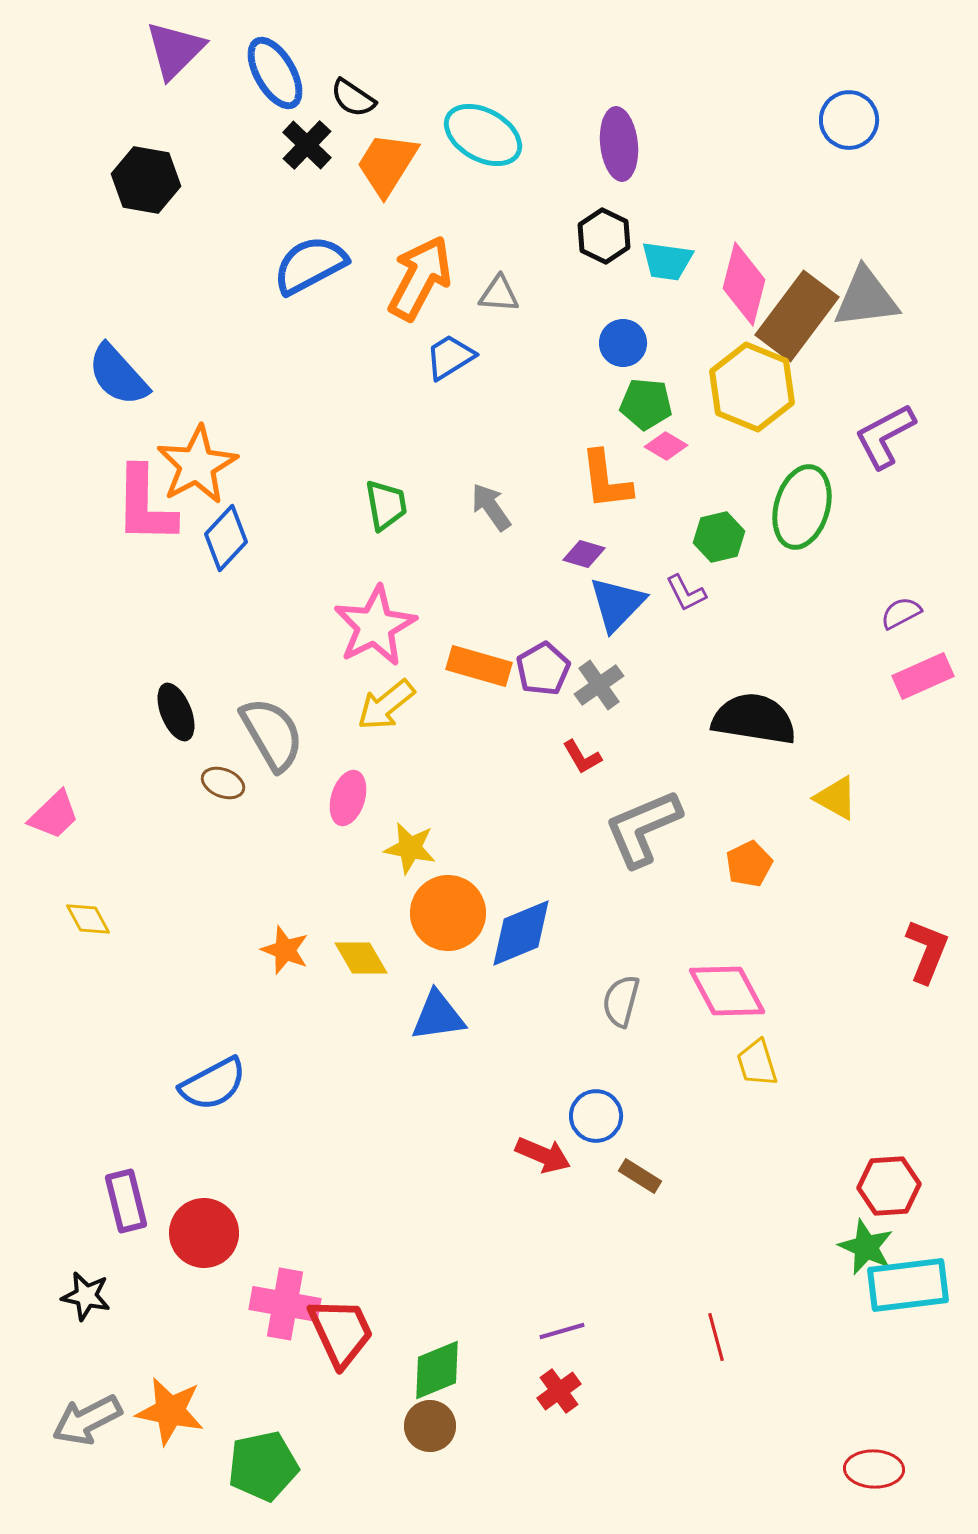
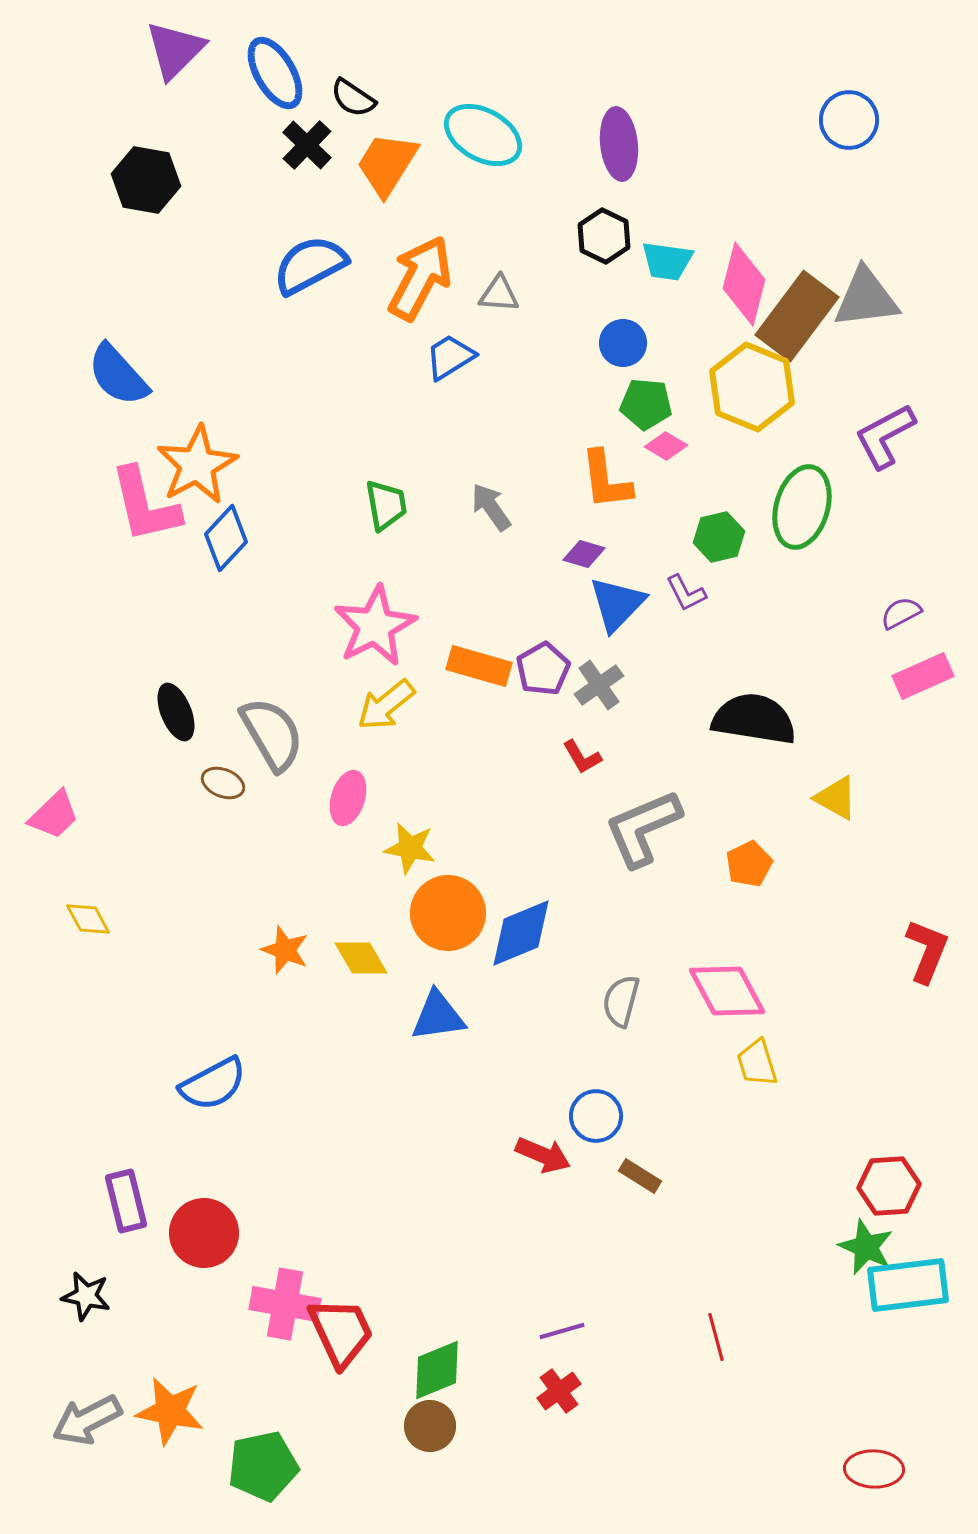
pink L-shape at (145, 505): rotated 14 degrees counterclockwise
